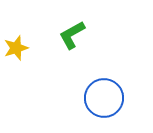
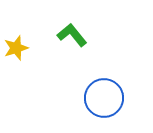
green L-shape: rotated 80 degrees clockwise
